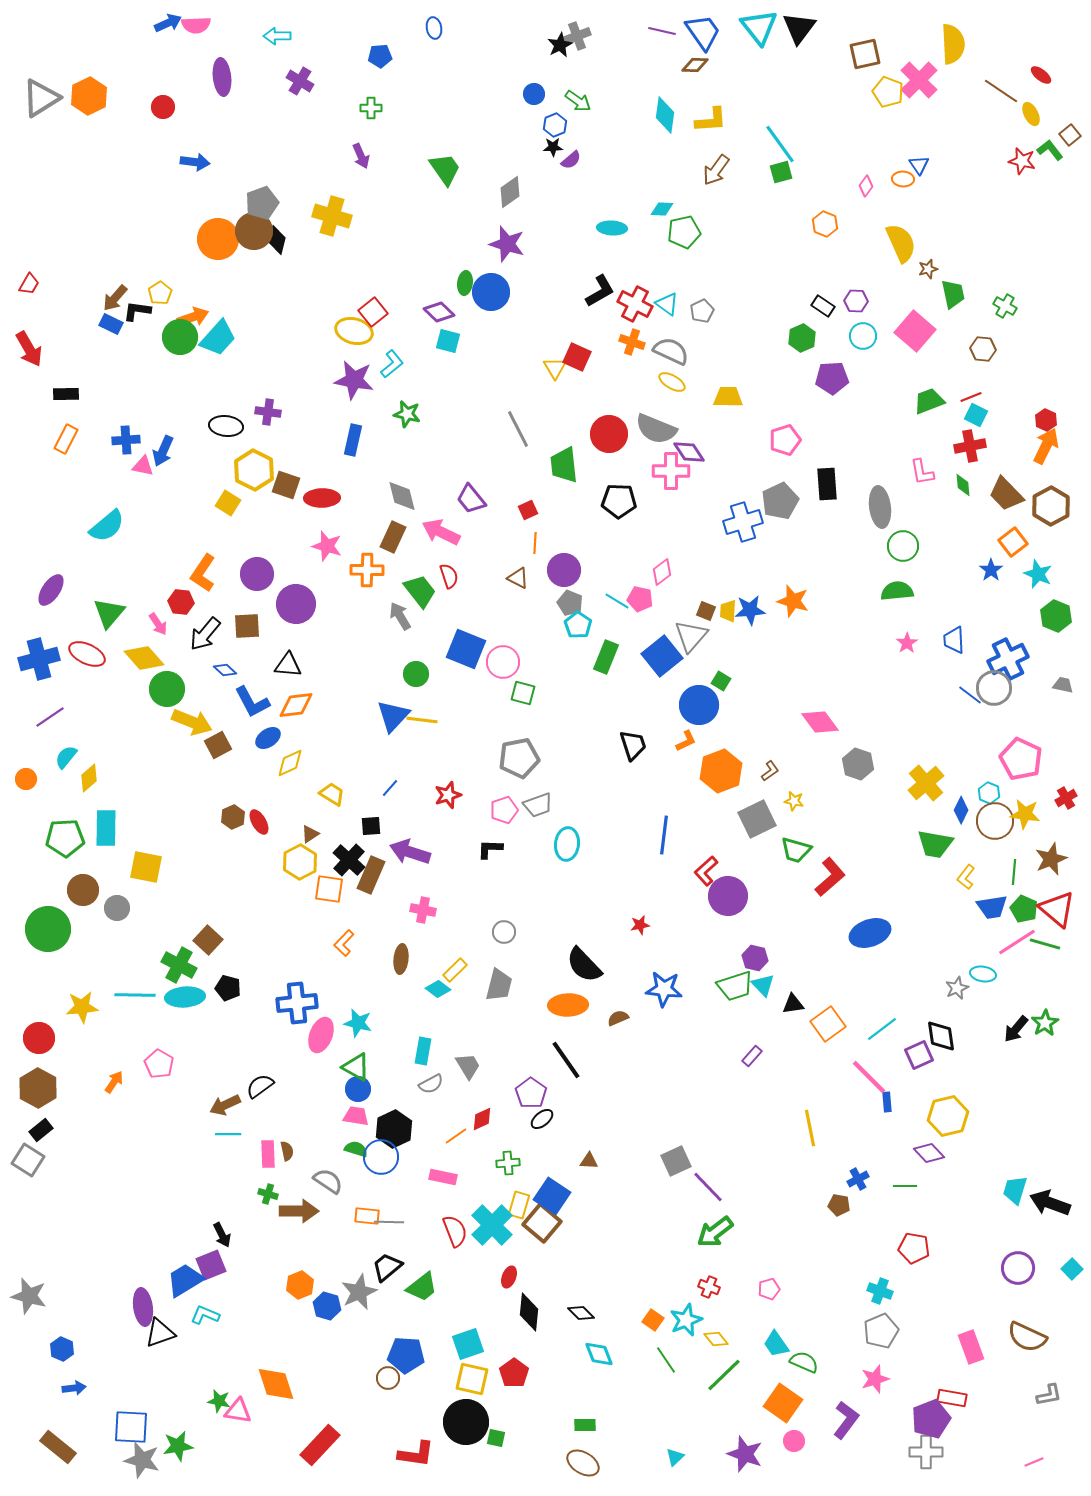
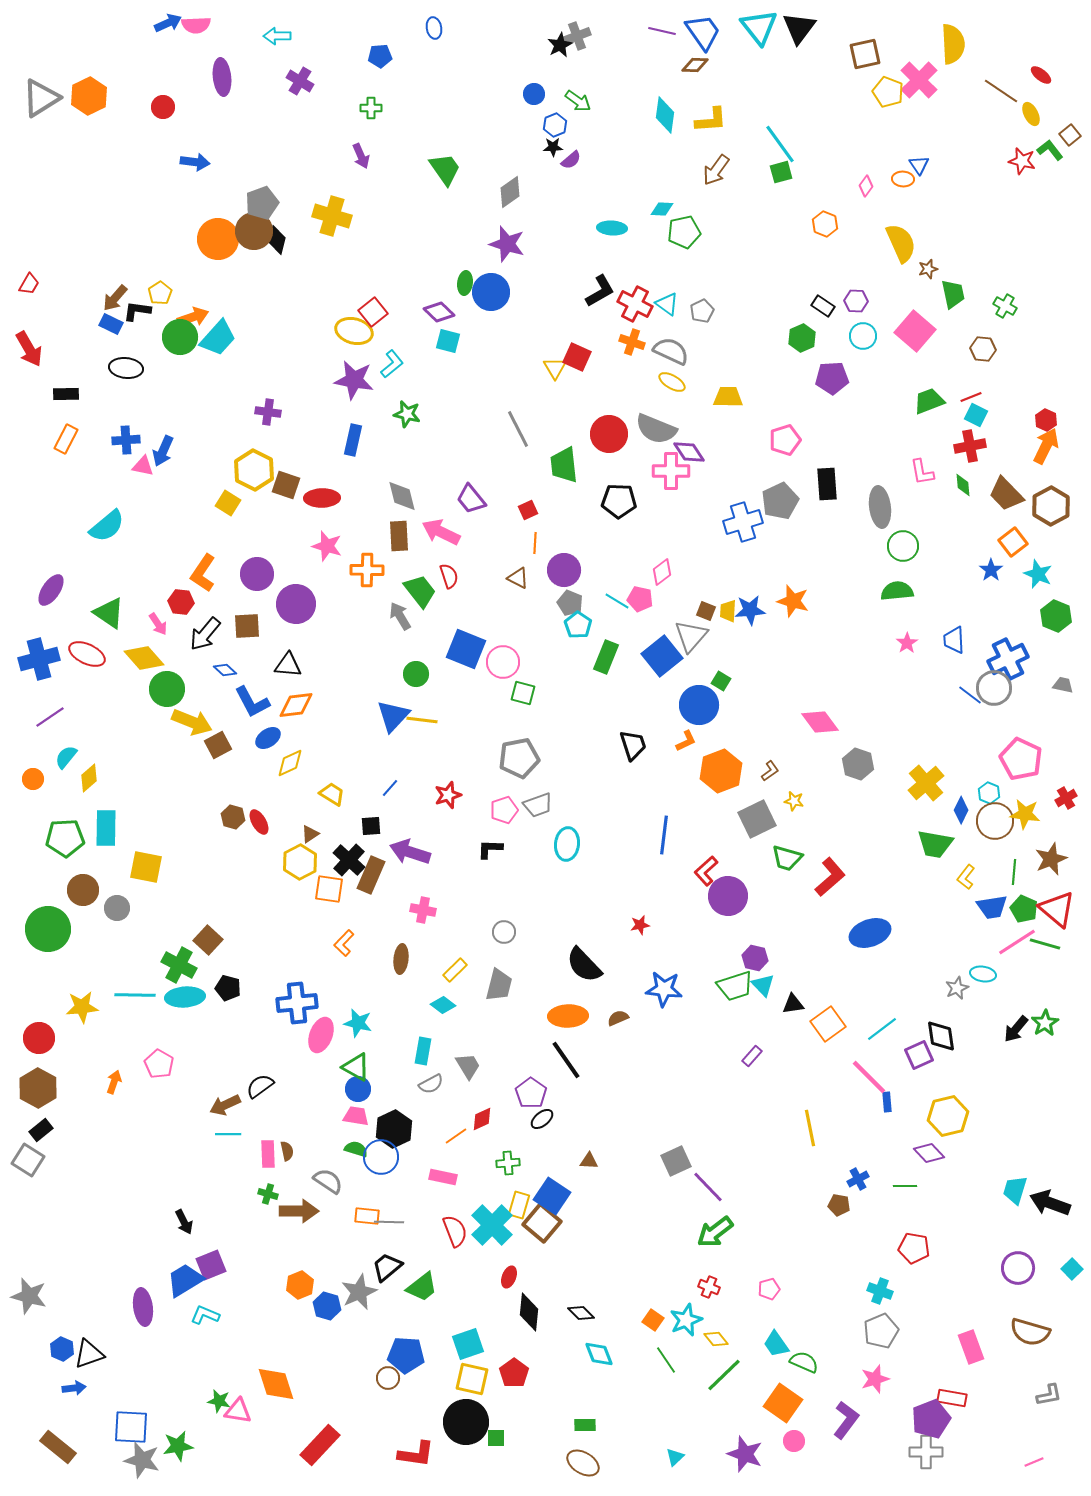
black ellipse at (226, 426): moved 100 px left, 58 px up
brown rectangle at (393, 537): moved 6 px right, 1 px up; rotated 28 degrees counterclockwise
green triangle at (109, 613): rotated 36 degrees counterclockwise
orange circle at (26, 779): moved 7 px right
brown hexagon at (233, 817): rotated 20 degrees counterclockwise
green trapezoid at (796, 850): moved 9 px left, 8 px down
cyan diamond at (438, 989): moved 5 px right, 16 px down
orange ellipse at (568, 1005): moved 11 px down
orange arrow at (114, 1082): rotated 15 degrees counterclockwise
black arrow at (222, 1235): moved 38 px left, 13 px up
black triangle at (160, 1333): moved 71 px left, 21 px down
brown semicircle at (1027, 1337): moved 3 px right, 5 px up; rotated 9 degrees counterclockwise
green square at (496, 1438): rotated 12 degrees counterclockwise
